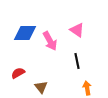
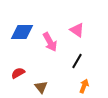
blue diamond: moved 3 px left, 1 px up
pink arrow: moved 1 px down
black line: rotated 42 degrees clockwise
orange arrow: moved 3 px left, 2 px up; rotated 32 degrees clockwise
